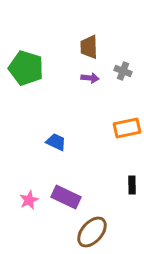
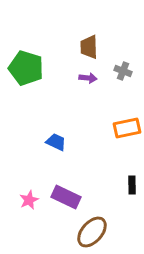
purple arrow: moved 2 px left
